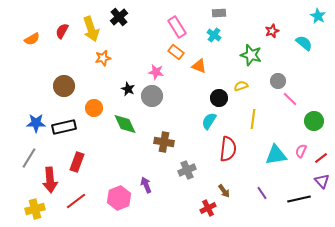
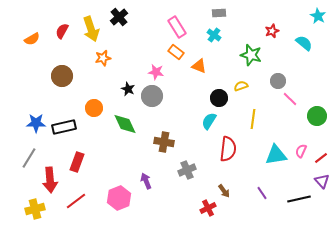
brown circle at (64, 86): moved 2 px left, 10 px up
green circle at (314, 121): moved 3 px right, 5 px up
purple arrow at (146, 185): moved 4 px up
